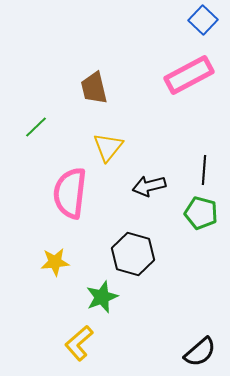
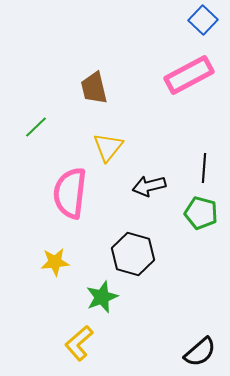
black line: moved 2 px up
